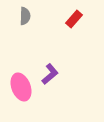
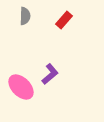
red rectangle: moved 10 px left, 1 px down
pink ellipse: rotated 24 degrees counterclockwise
